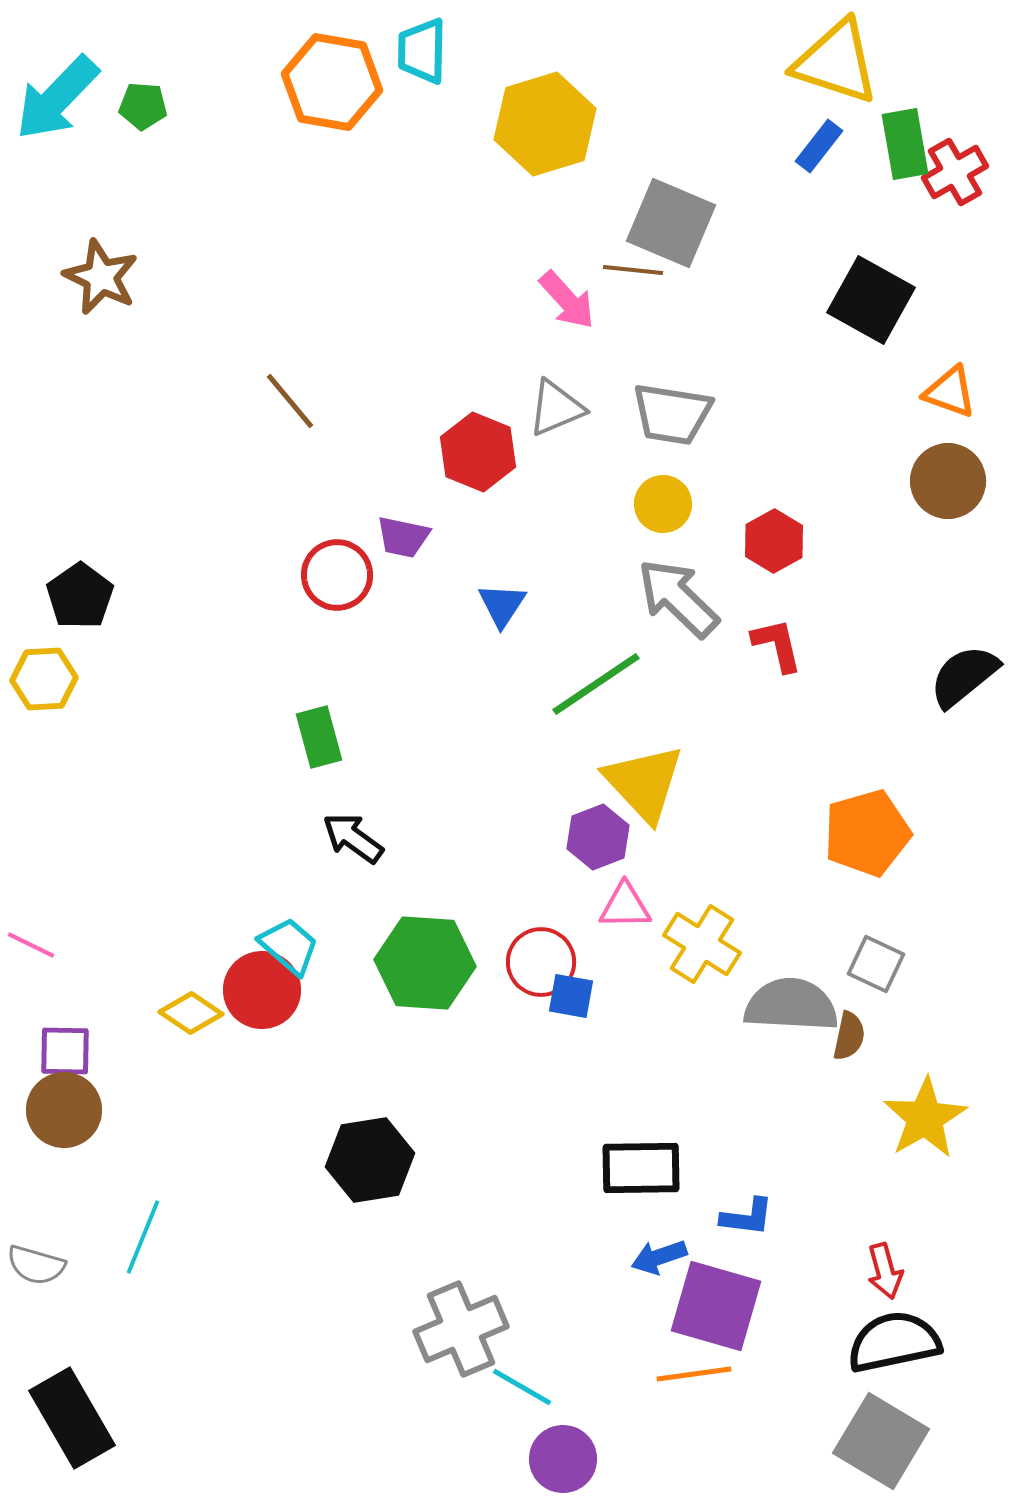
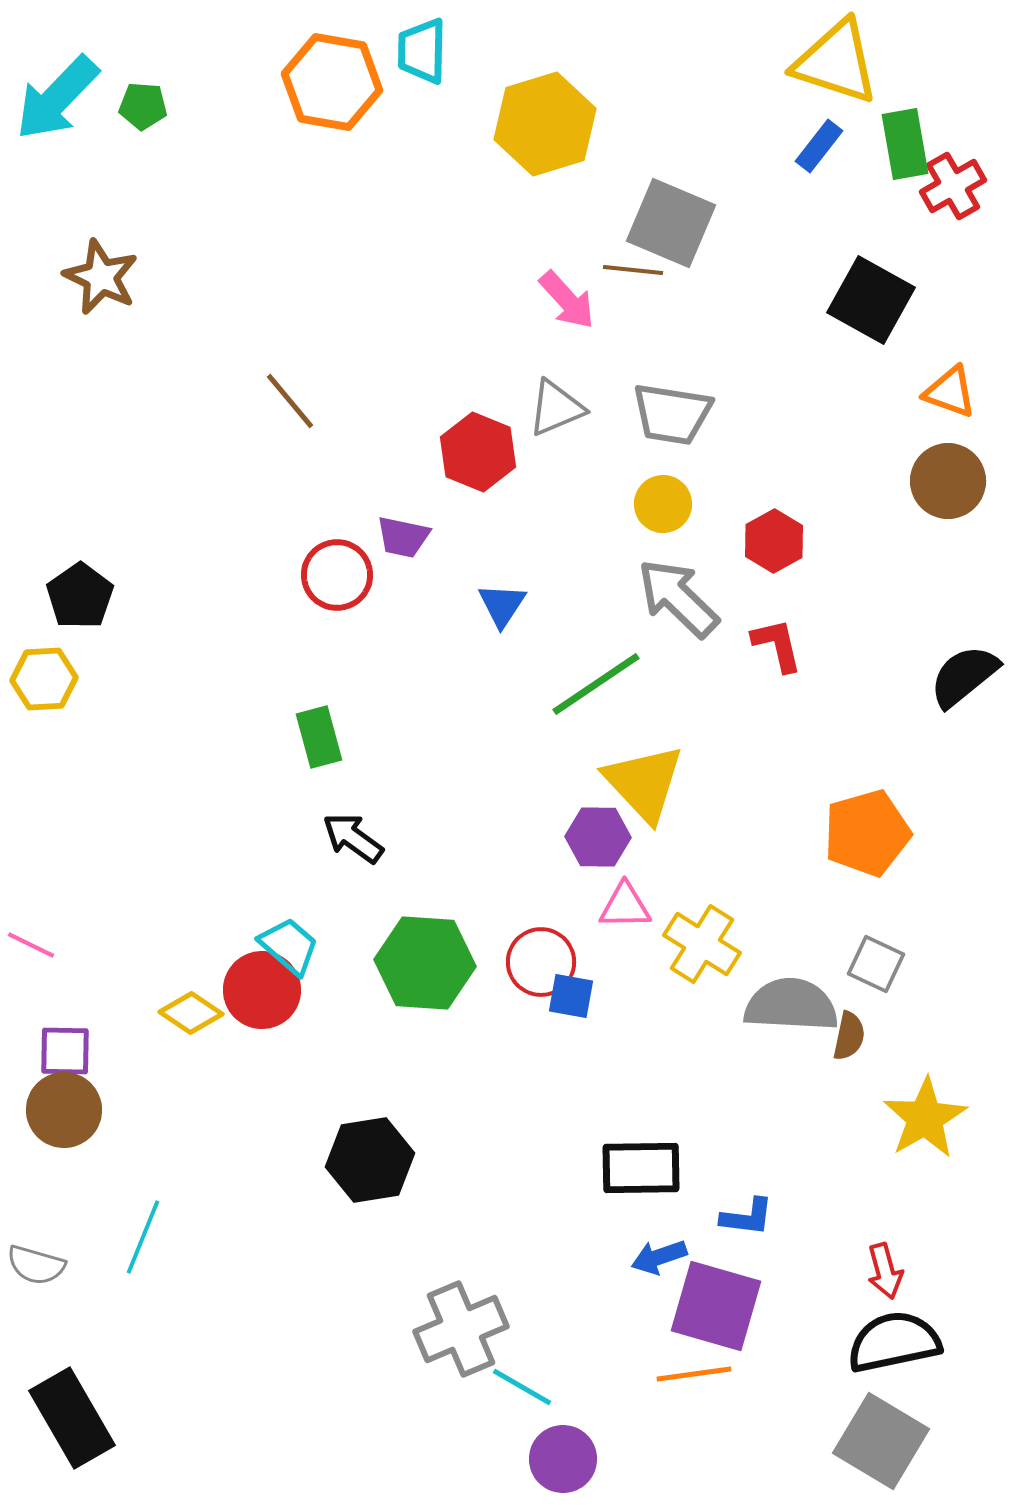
red cross at (955, 172): moved 2 px left, 14 px down
purple hexagon at (598, 837): rotated 22 degrees clockwise
